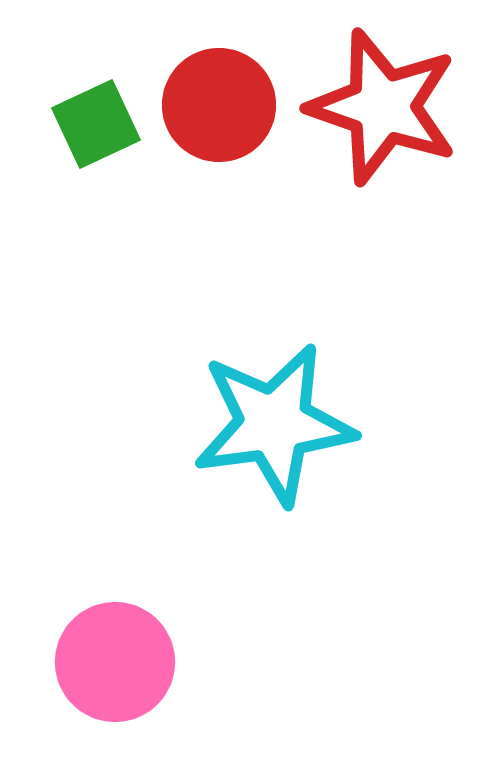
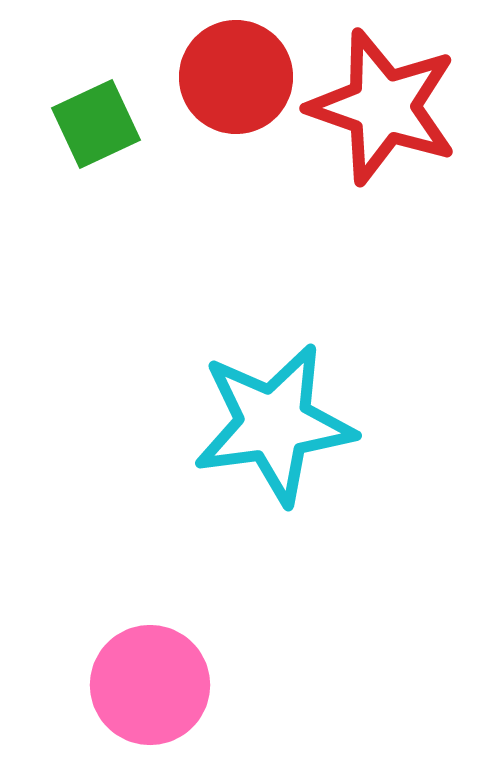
red circle: moved 17 px right, 28 px up
pink circle: moved 35 px right, 23 px down
